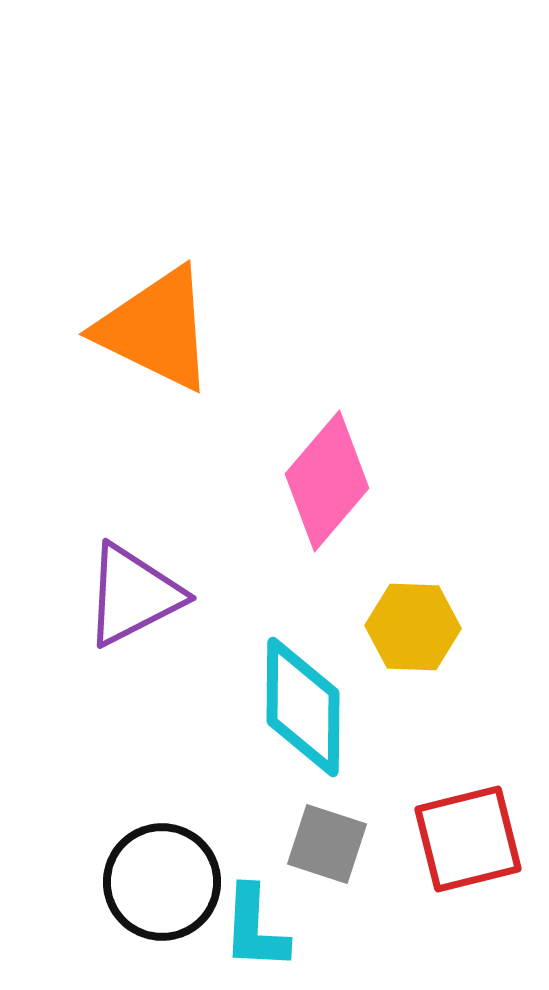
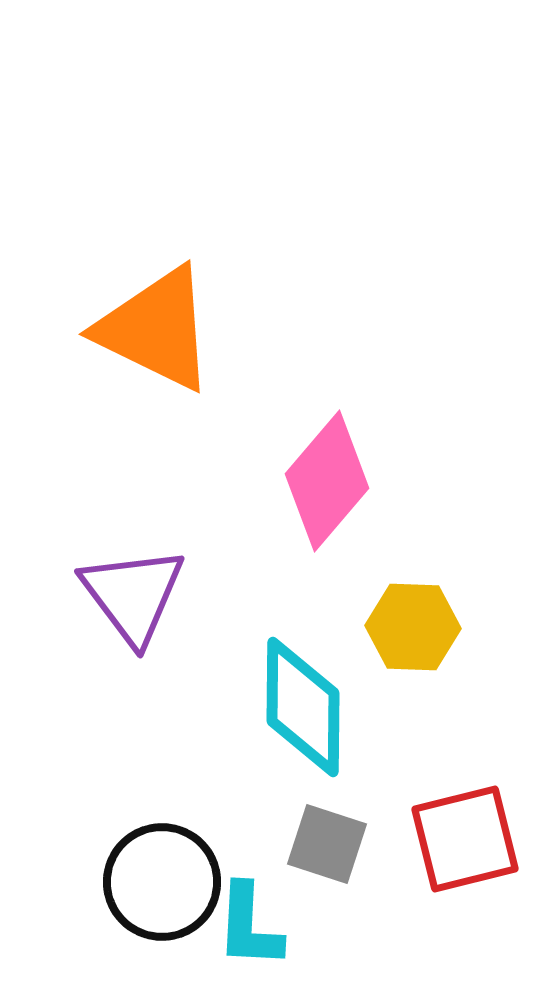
purple triangle: rotated 40 degrees counterclockwise
red square: moved 3 px left
cyan L-shape: moved 6 px left, 2 px up
